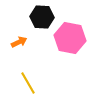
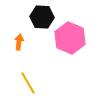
pink hexagon: rotated 12 degrees clockwise
orange arrow: rotated 56 degrees counterclockwise
